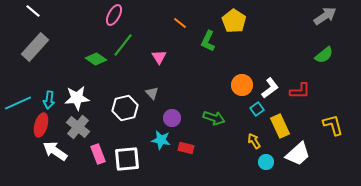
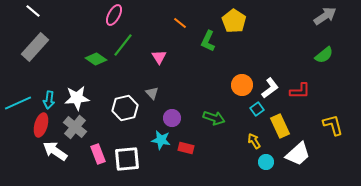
gray cross: moved 3 px left
